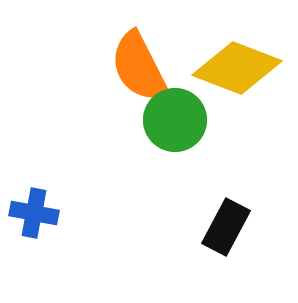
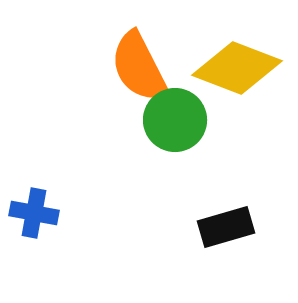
black rectangle: rotated 46 degrees clockwise
